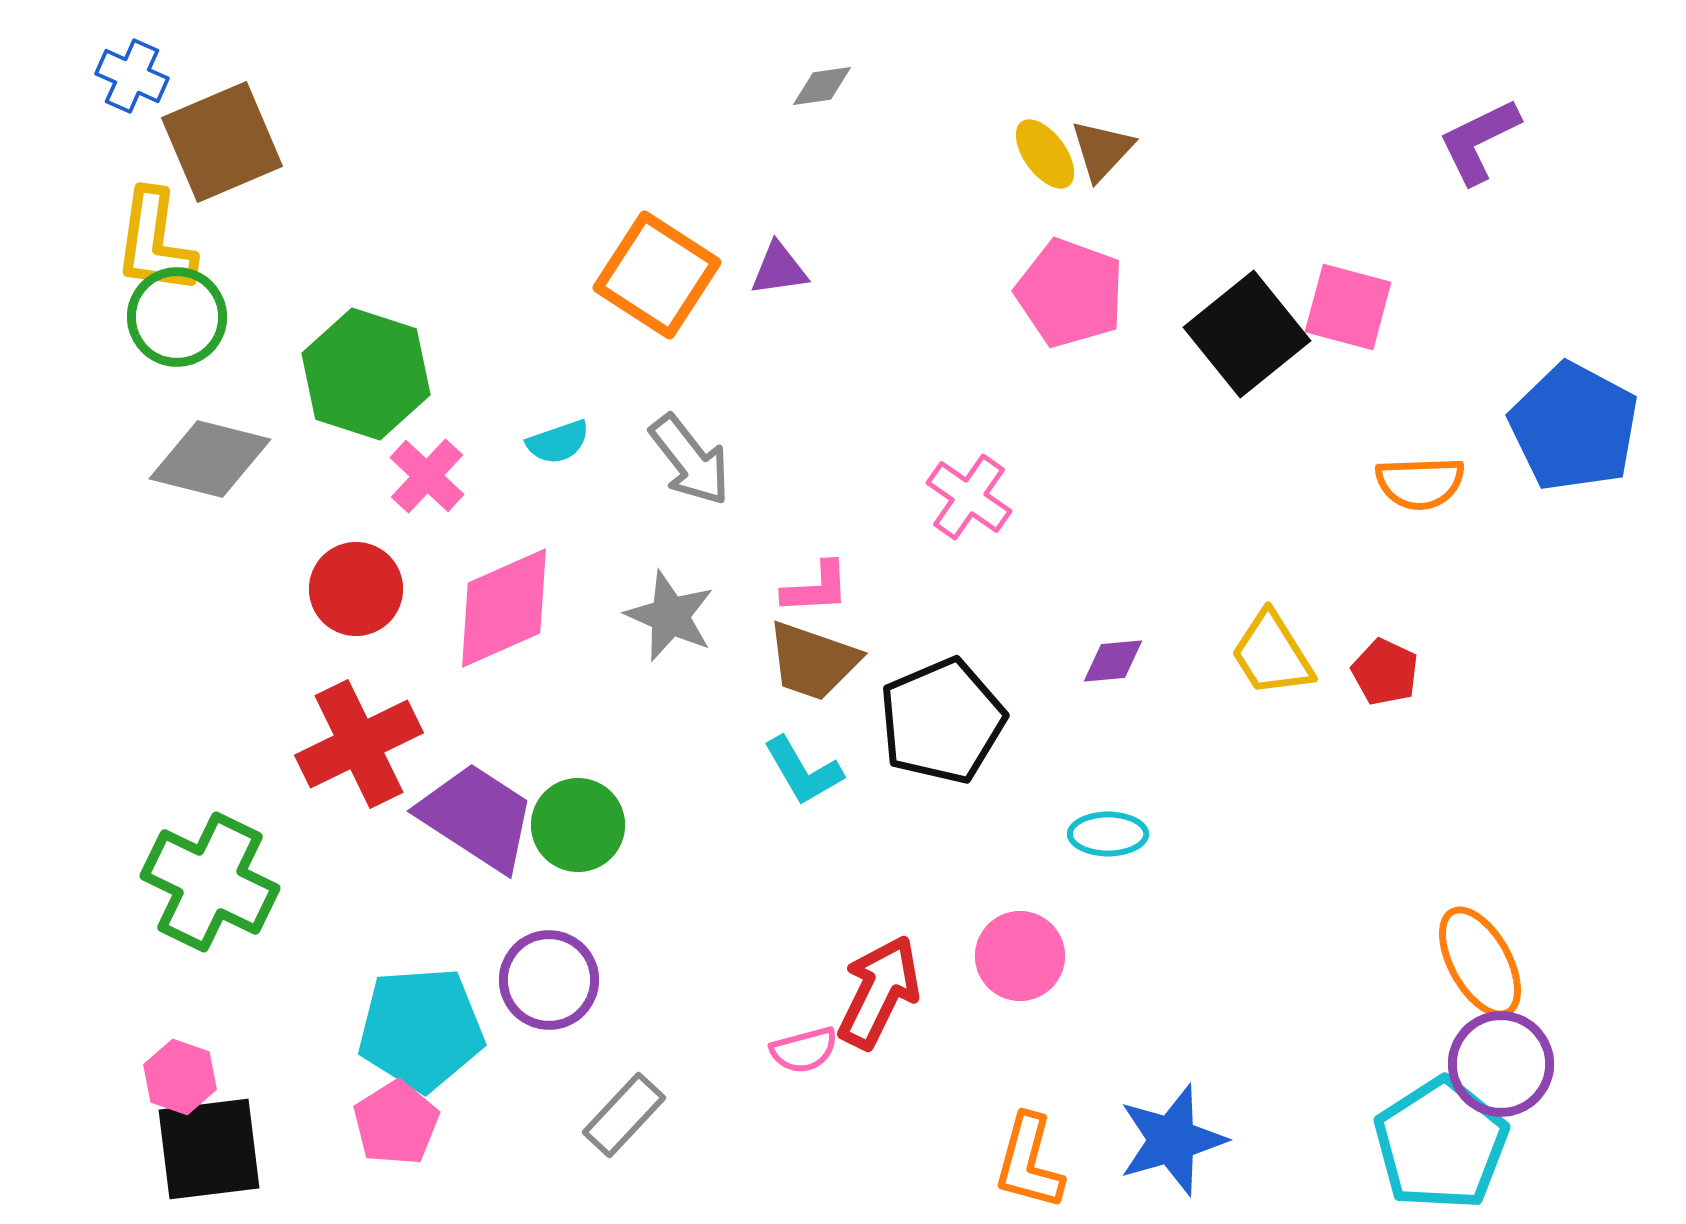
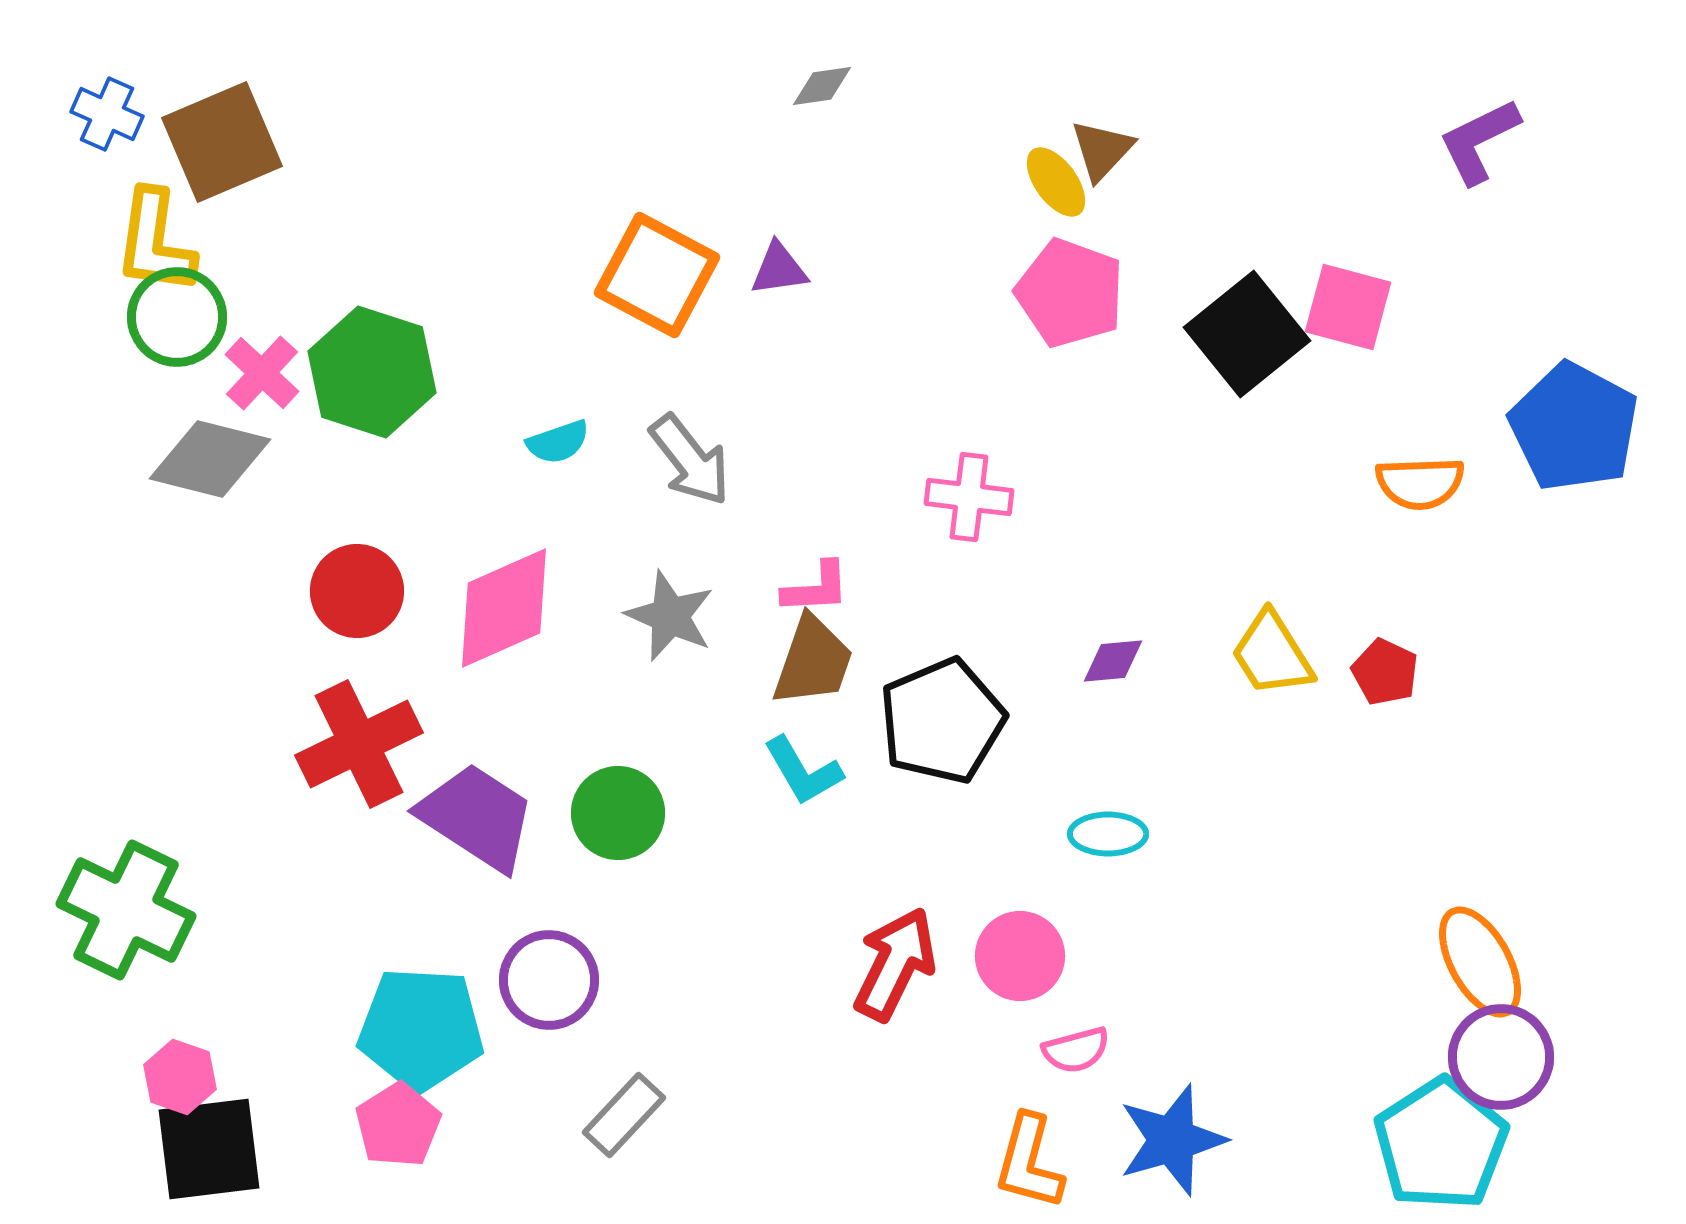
blue cross at (132, 76): moved 25 px left, 38 px down
yellow ellipse at (1045, 154): moved 11 px right, 28 px down
orange square at (657, 275): rotated 5 degrees counterclockwise
green hexagon at (366, 374): moved 6 px right, 2 px up
pink cross at (427, 476): moved 165 px left, 103 px up
pink cross at (969, 497): rotated 28 degrees counterclockwise
red circle at (356, 589): moved 1 px right, 2 px down
brown trapezoid at (813, 661): rotated 90 degrees counterclockwise
green circle at (578, 825): moved 40 px right, 12 px up
green cross at (210, 882): moved 84 px left, 28 px down
red arrow at (879, 992): moved 16 px right, 28 px up
cyan pentagon at (421, 1029): rotated 7 degrees clockwise
pink semicircle at (804, 1050): moved 272 px right
purple circle at (1501, 1064): moved 7 px up
pink pentagon at (396, 1123): moved 2 px right, 2 px down
